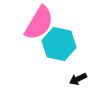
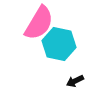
black arrow: moved 3 px left, 2 px down
